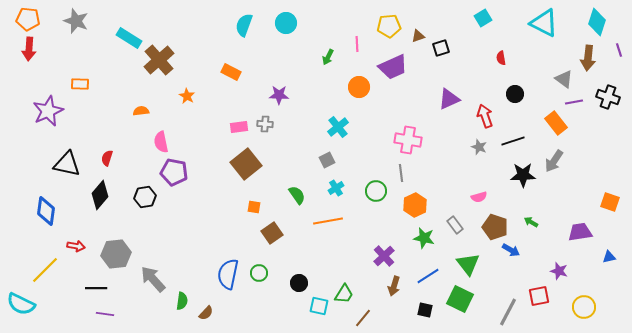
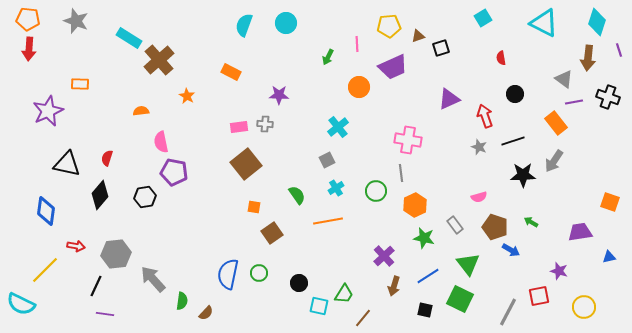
black line at (96, 288): moved 2 px up; rotated 65 degrees counterclockwise
